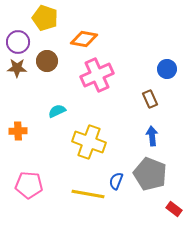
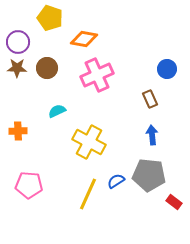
yellow pentagon: moved 5 px right
brown circle: moved 7 px down
blue arrow: moved 1 px up
yellow cross: rotated 8 degrees clockwise
gray pentagon: moved 1 px left, 1 px down; rotated 16 degrees counterclockwise
blue semicircle: rotated 36 degrees clockwise
yellow line: rotated 76 degrees counterclockwise
red rectangle: moved 7 px up
